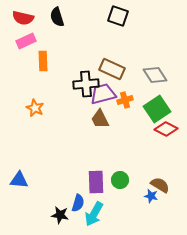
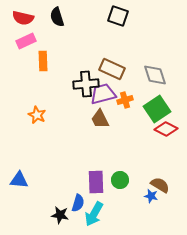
gray diamond: rotated 15 degrees clockwise
orange star: moved 2 px right, 7 px down
